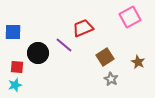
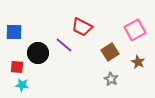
pink square: moved 5 px right, 13 px down
red trapezoid: moved 1 px left, 1 px up; rotated 130 degrees counterclockwise
blue square: moved 1 px right
brown square: moved 5 px right, 5 px up
cyan star: moved 7 px right; rotated 24 degrees clockwise
